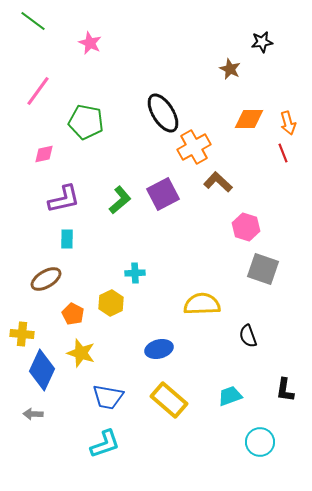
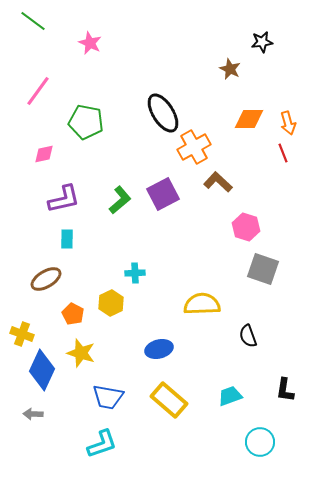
yellow cross: rotated 15 degrees clockwise
cyan L-shape: moved 3 px left
